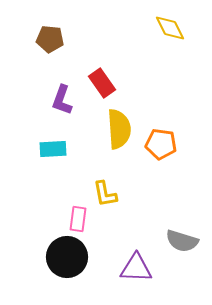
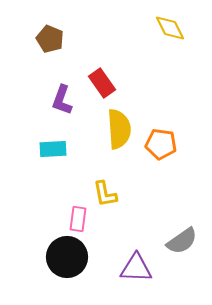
brown pentagon: rotated 16 degrees clockwise
gray semicircle: rotated 52 degrees counterclockwise
